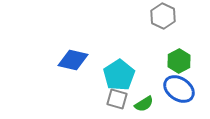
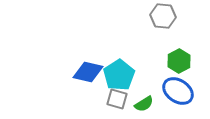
gray hexagon: rotated 20 degrees counterclockwise
blue diamond: moved 15 px right, 12 px down
blue ellipse: moved 1 px left, 2 px down
